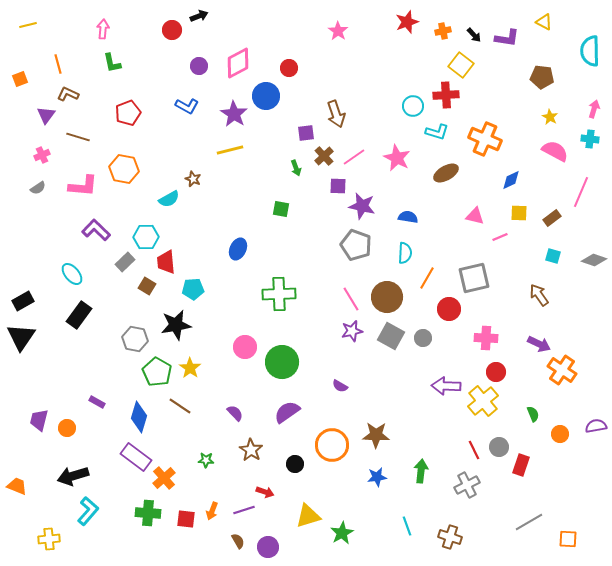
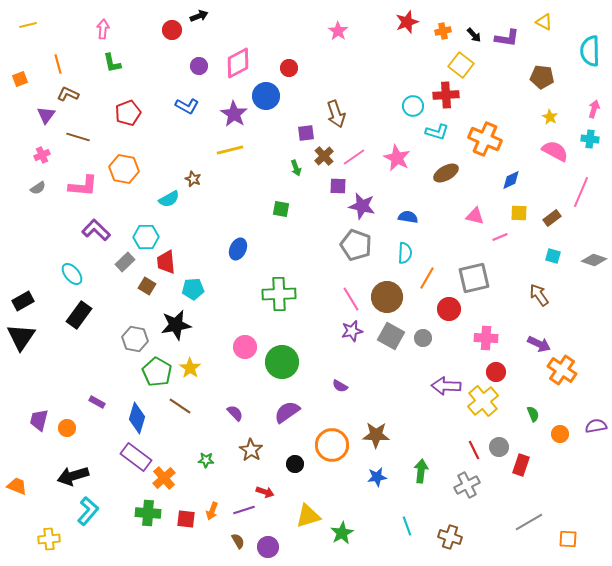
blue diamond at (139, 417): moved 2 px left, 1 px down
